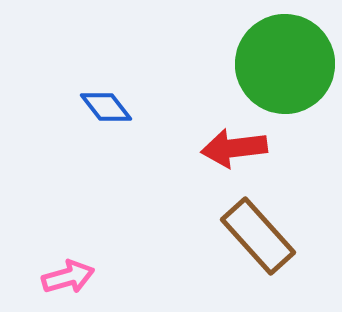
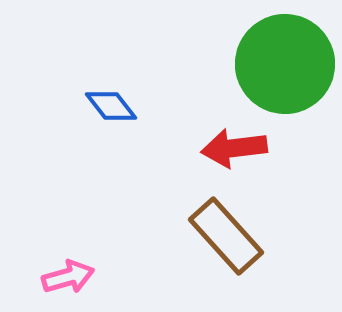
blue diamond: moved 5 px right, 1 px up
brown rectangle: moved 32 px left
